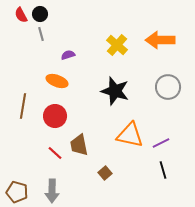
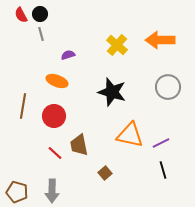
black star: moved 3 px left, 1 px down
red circle: moved 1 px left
